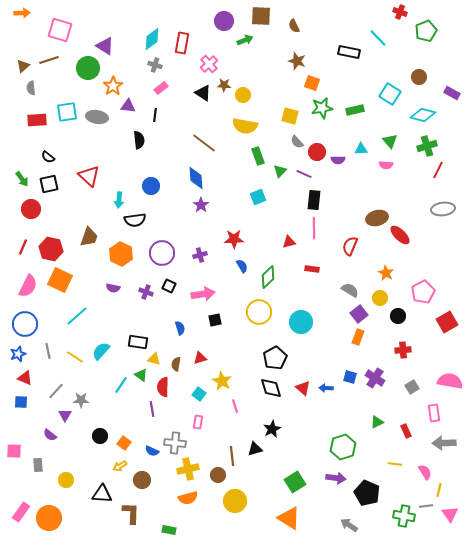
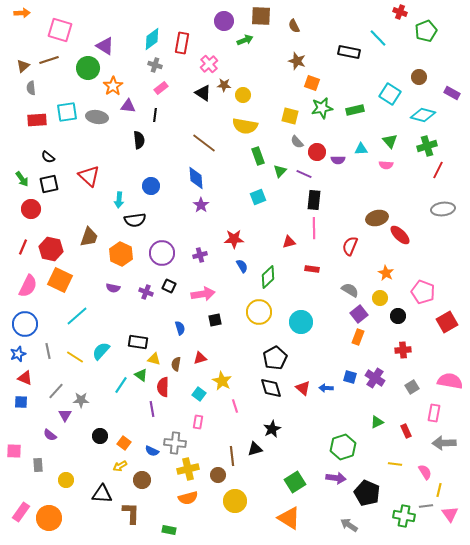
pink pentagon at (423, 292): rotated 25 degrees counterclockwise
pink rectangle at (434, 413): rotated 18 degrees clockwise
